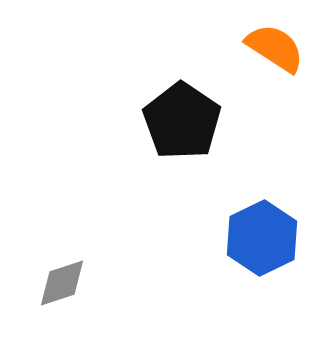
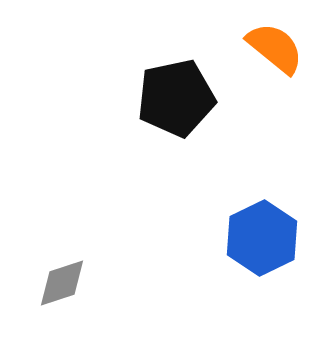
orange semicircle: rotated 6 degrees clockwise
black pentagon: moved 6 px left, 23 px up; rotated 26 degrees clockwise
